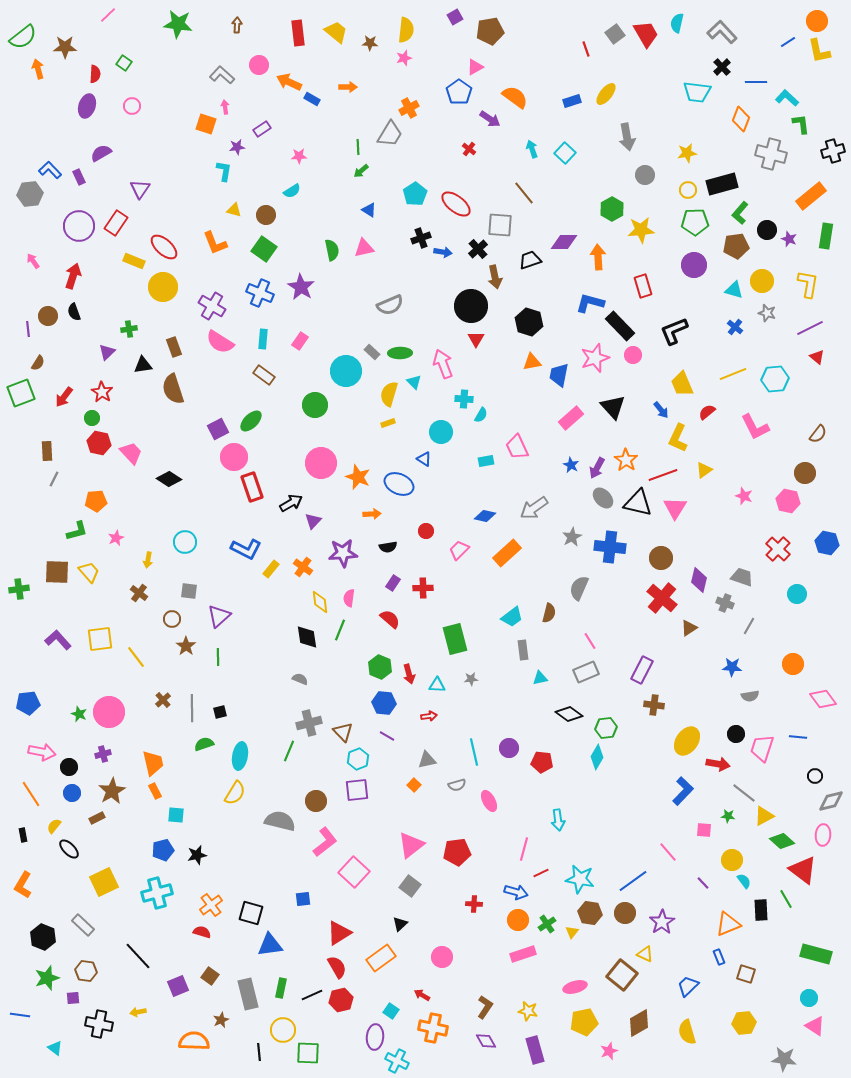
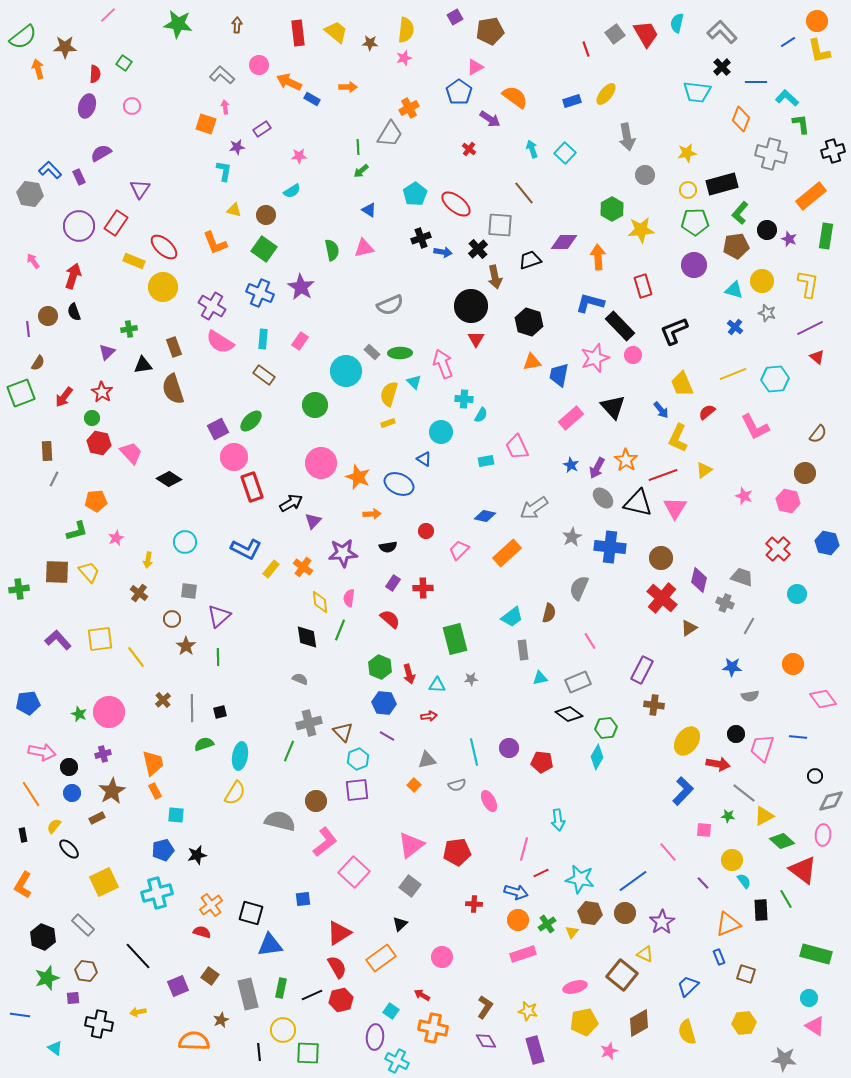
gray hexagon at (30, 194): rotated 15 degrees clockwise
gray rectangle at (586, 672): moved 8 px left, 10 px down
